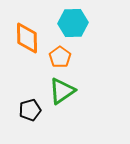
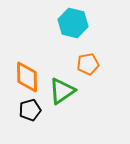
cyan hexagon: rotated 16 degrees clockwise
orange diamond: moved 39 px down
orange pentagon: moved 28 px right, 7 px down; rotated 25 degrees clockwise
